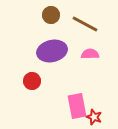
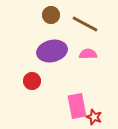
pink semicircle: moved 2 px left
